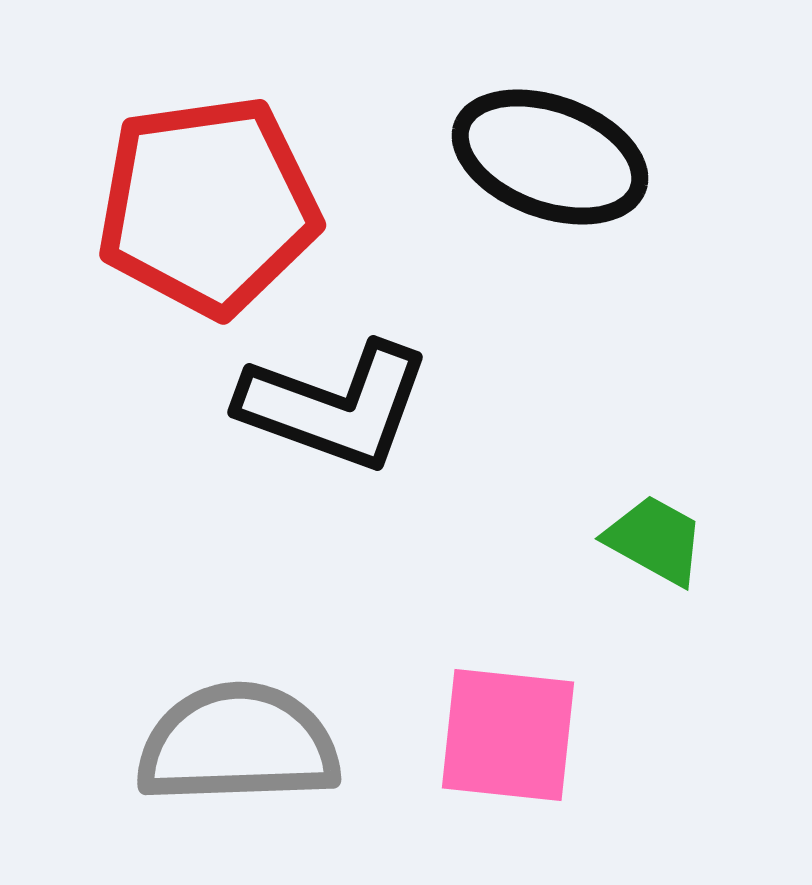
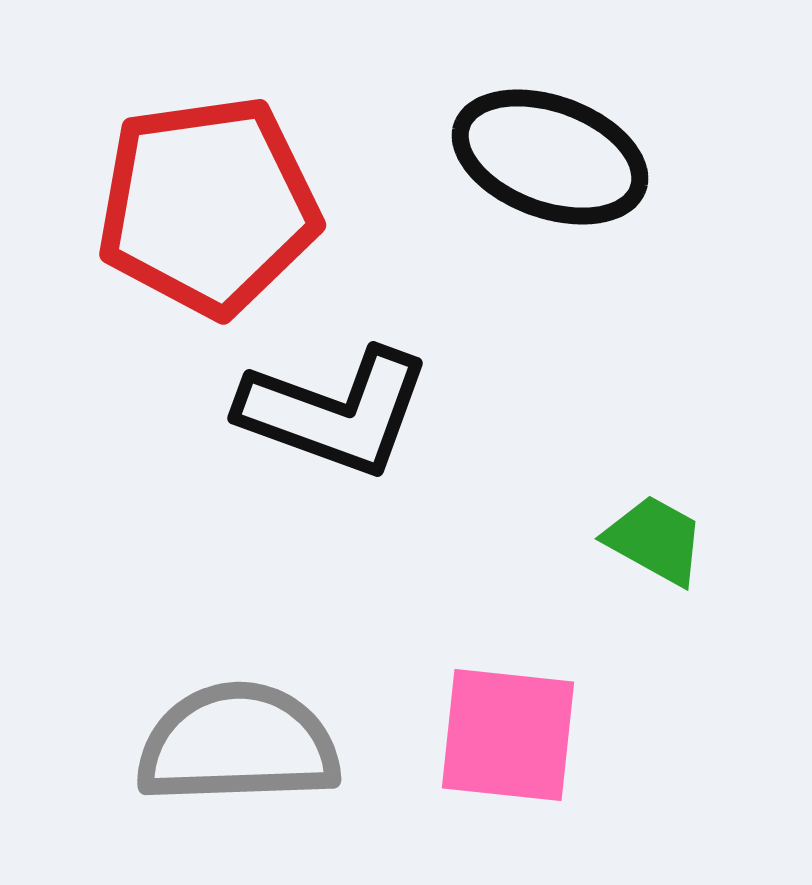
black L-shape: moved 6 px down
